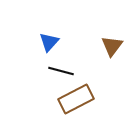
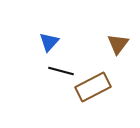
brown triangle: moved 6 px right, 2 px up
brown rectangle: moved 17 px right, 12 px up
